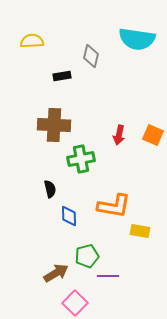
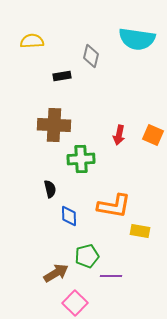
green cross: rotated 8 degrees clockwise
purple line: moved 3 px right
